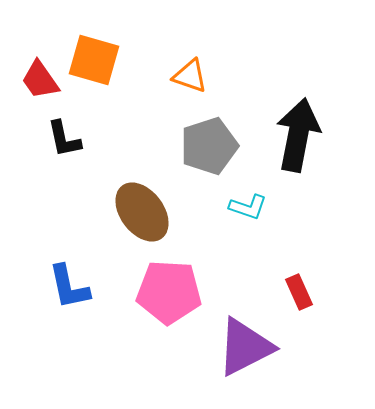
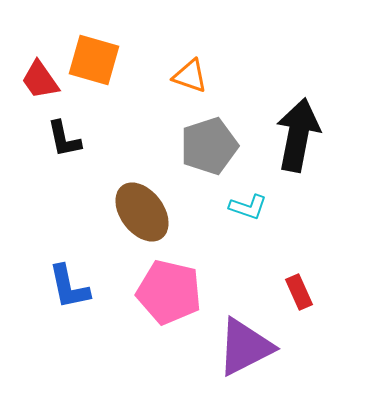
pink pentagon: rotated 10 degrees clockwise
